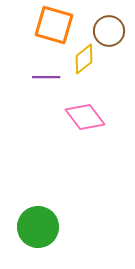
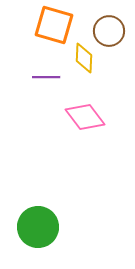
yellow diamond: moved 1 px up; rotated 48 degrees counterclockwise
